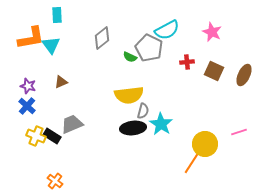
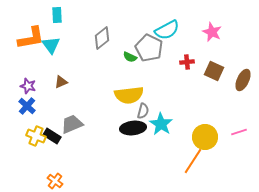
brown ellipse: moved 1 px left, 5 px down
yellow circle: moved 7 px up
